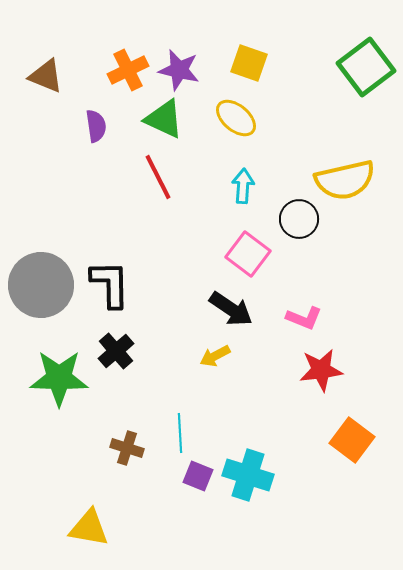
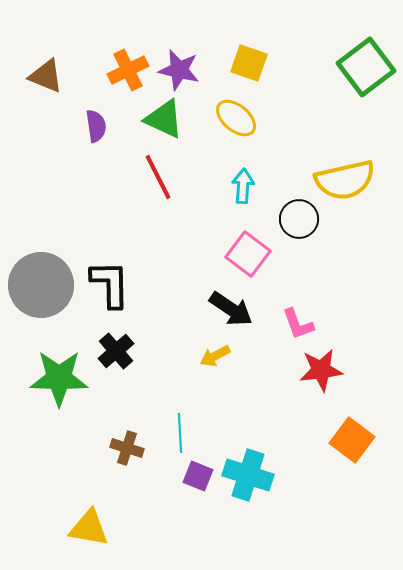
pink L-shape: moved 6 px left, 6 px down; rotated 48 degrees clockwise
